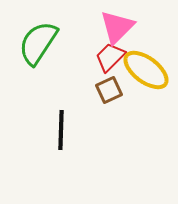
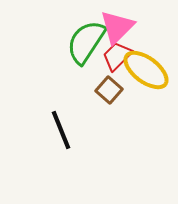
green semicircle: moved 48 px right, 1 px up
red trapezoid: moved 7 px right, 1 px up
brown square: rotated 24 degrees counterclockwise
black line: rotated 24 degrees counterclockwise
